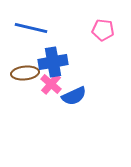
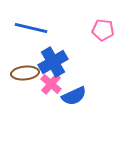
blue cross: rotated 20 degrees counterclockwise
